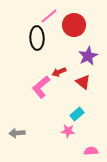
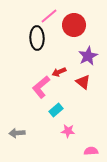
cyan rectangle: moved 21 px left, 4 px up
